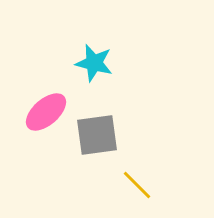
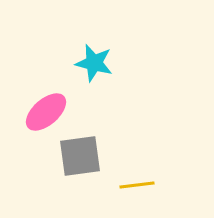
gray square: moved 17 px left, 21 px down
yellow line: rotated 52 degrees counterclockwise
